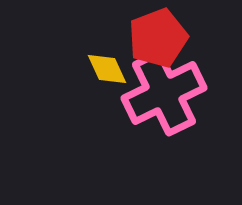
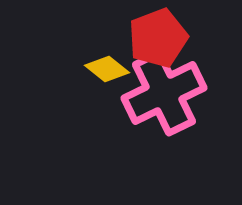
yellow diamond: rotated 27 degrees counterclockwise
